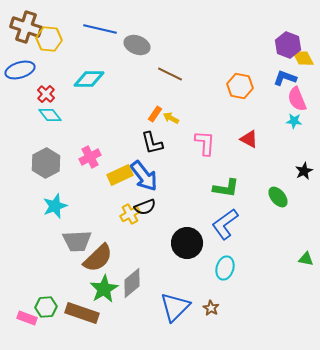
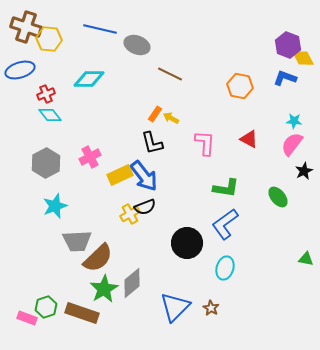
red cross at (46, 94): rotated 24 degrees clockwise
pink semicircle at (297, 99): moved 5 px left, 45 px down; rotated 60 degrees clockwise
green hexagon at (46, 307): rotated 15 degrees counterclockwise
